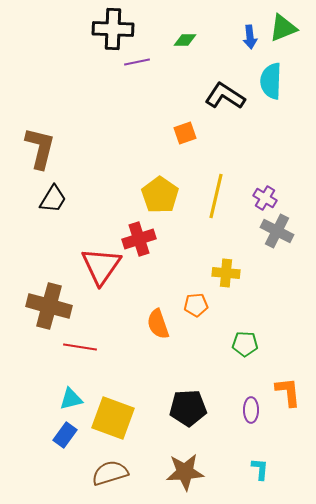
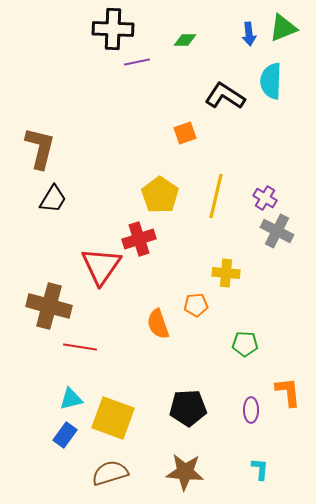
blue arrow: moved 1 px left, 3 px up
brown star: rotated 9 degrees clockwise
